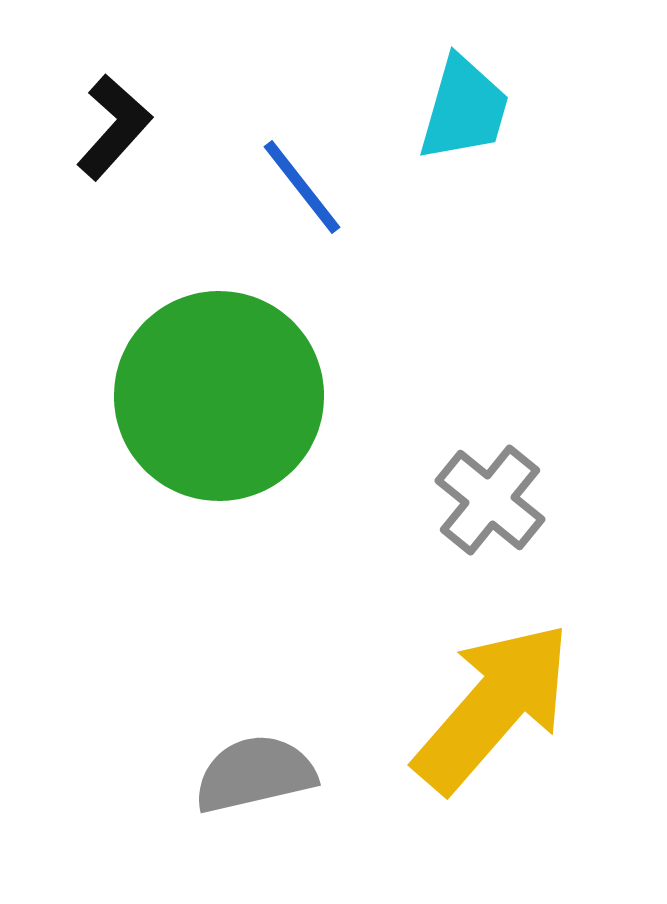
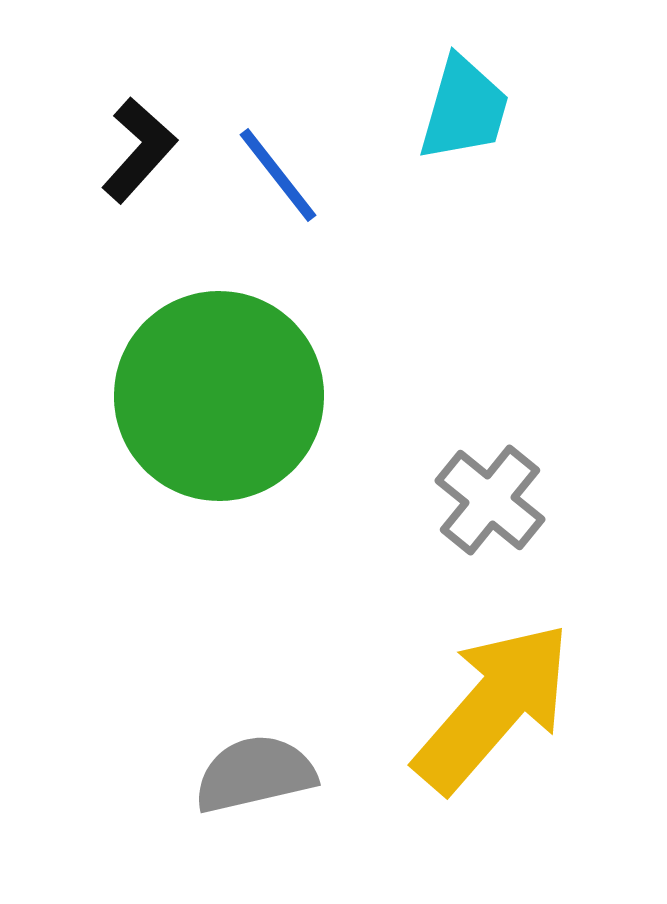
black L-shape: moved 25 px right, 23 px down
blue line: moved 24 px left, 12 px up
